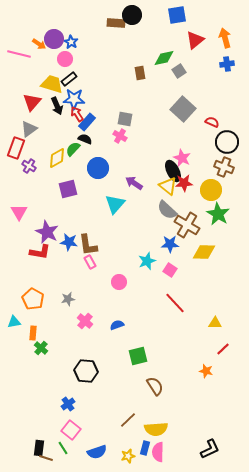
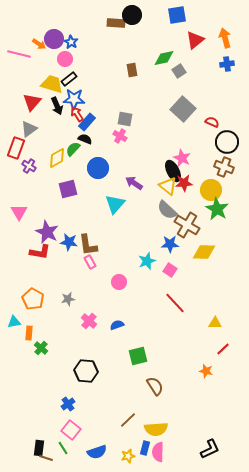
brown rectangle at (140, 73): moved 8 px left, 3 px up
green star at (218, 214): moved 1 px left, 5 px up
pink cross at (85, 321): moved 4 px right
orange rectangle at (33, 333): moved 4 px left
